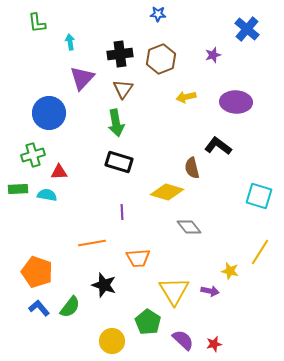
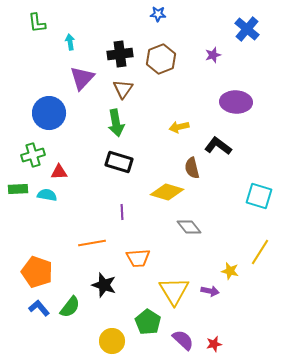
yellow arrow: moved 7 px left, 30 px down
